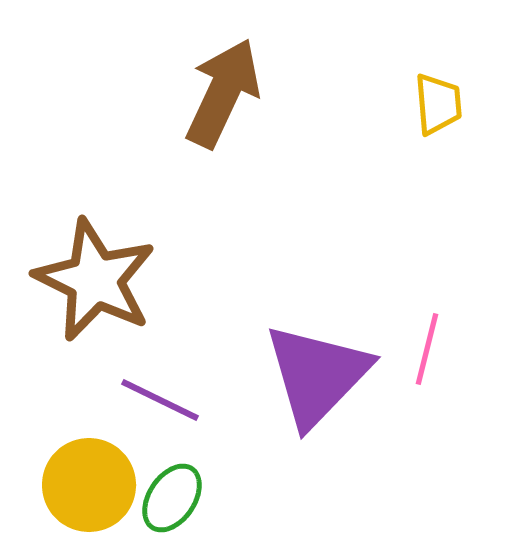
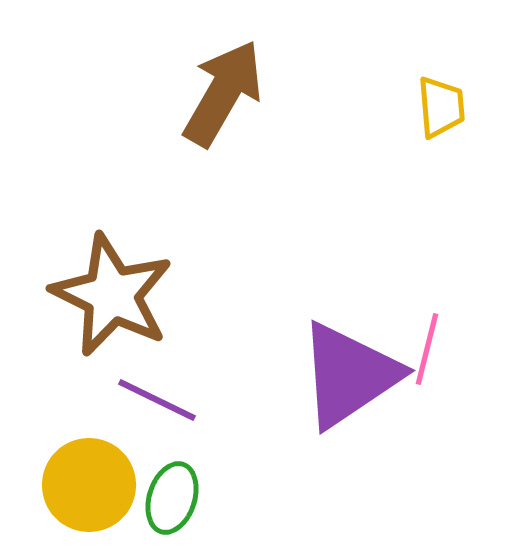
brown arrow: rotated 5 degrees clockwise
yellow trapezoid: moved 3 px right, 3 px down
brown star: moved 17 px right, 15 px down
purple triangle: moved 32 px right; rotated 12 degrees clockwise
purple line: moved 3 px left
green ellipse: rotated 16 degrees counterclockwise
